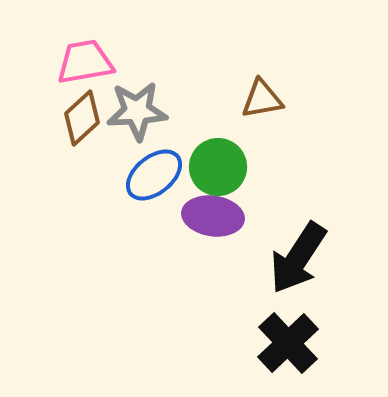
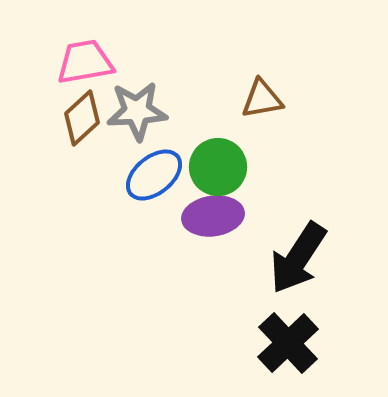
purple ellipse: rotated 16 degrees counterclockwise
